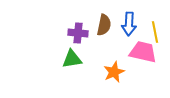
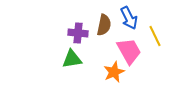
blue arrow: moved 6 px up; rotated 30 degrees counterclockwise
yellow line: moved 4 px down; rotated 15 degrees counterclockwise
pink trapezoid: moved 14 px left, 1 px up; rotated 48 degrees clockwise
